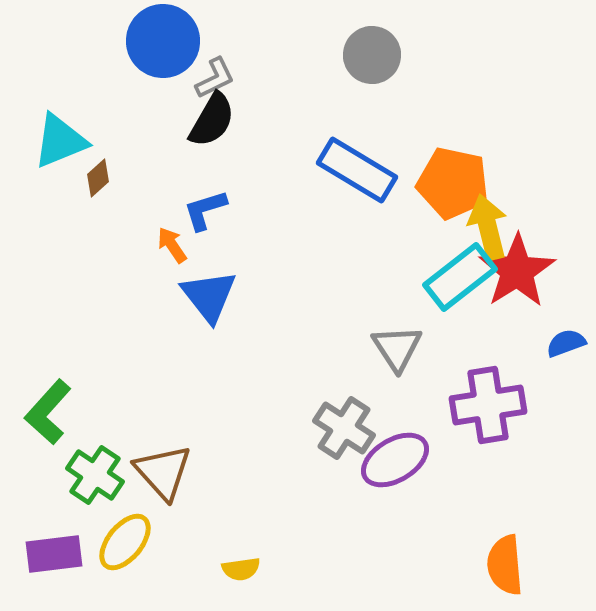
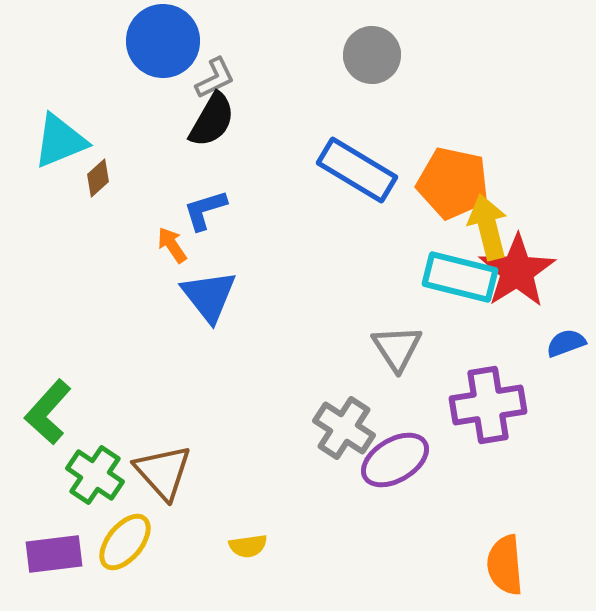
cyan rectangle: rotated 52 degrees clockwise
yellow semicircle: moved 7 px right, 23 px up
